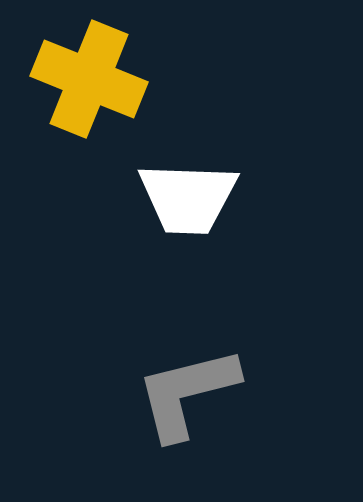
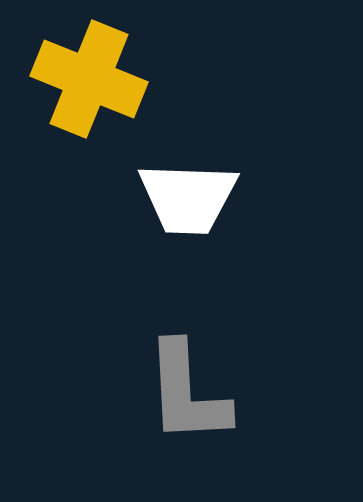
gray L-shape: rotated 79 degrees counterclockwise
